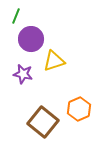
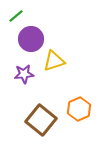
green line: rotated 28 degrees clockwise
purple star: moved 1 px right; rotated 18 degrees counterclockwise
brown square: moved 2 px left, 2 px up
